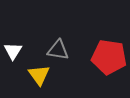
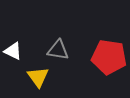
white triangle: rotated 36 degrees counterclockwise
yellow triangle: moved 1 px left, 2 px down
